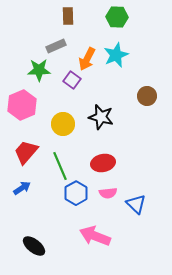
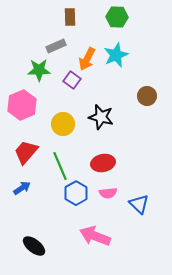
brown rectangle: moved 2 px right, 1 px down
blue triangle: moved 3 px right
